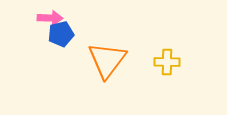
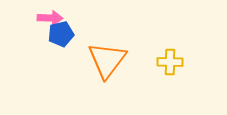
yellow cross: moved 3 px right
